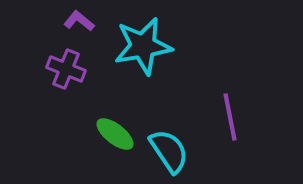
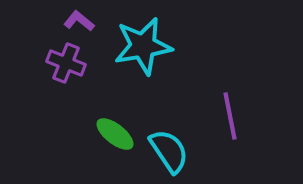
purple cross: moved 6 px up
purple line: moved 1 px up
